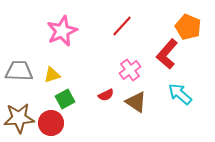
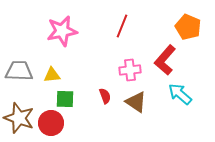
red line: rotated 20 degrees counterclockwise
pink star: rotated 12 degrees clockwise
red L-shape: moved 2 px left, 6 px down
pink cross: rotated 30 degrees clockwise
yellow triangle: rotated 12 degrees clockwise
red semicircle: moved 1 px left, 1 px down; rotated 84 degrees counterclockwise
green square: rotated 30 degrees clockwise
brown star: rotated 24 degrees clockwise
